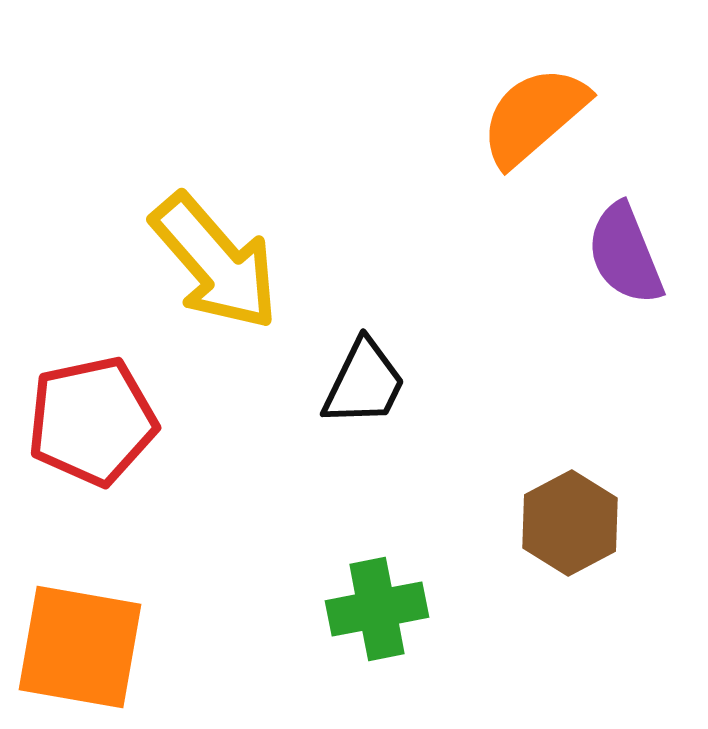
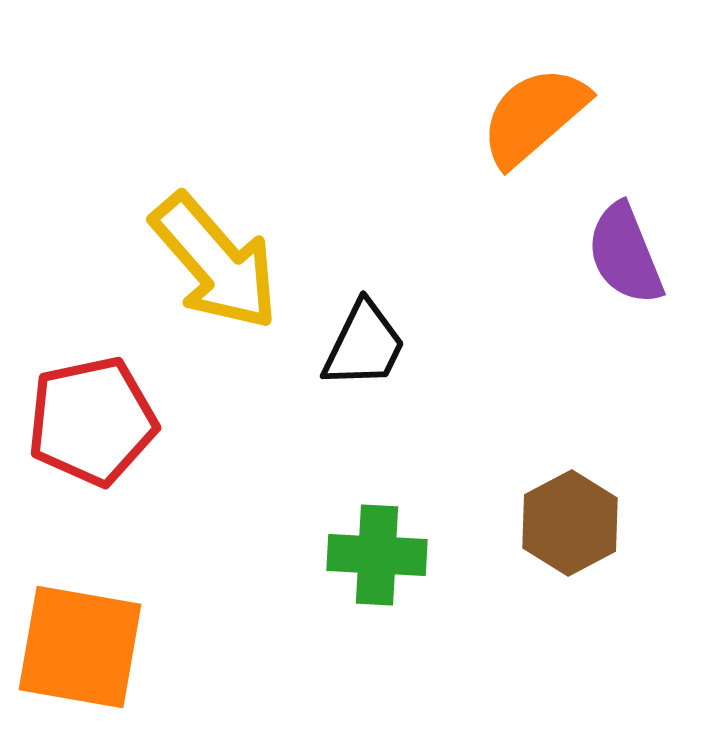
black trapezoid: moved 38 px up
green cross: moved 54 px up; rotated 14 degrees clockwise
